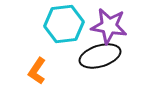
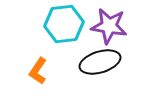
black ellipse: moved 6 px down
orange L-shape: moved 1 px right
